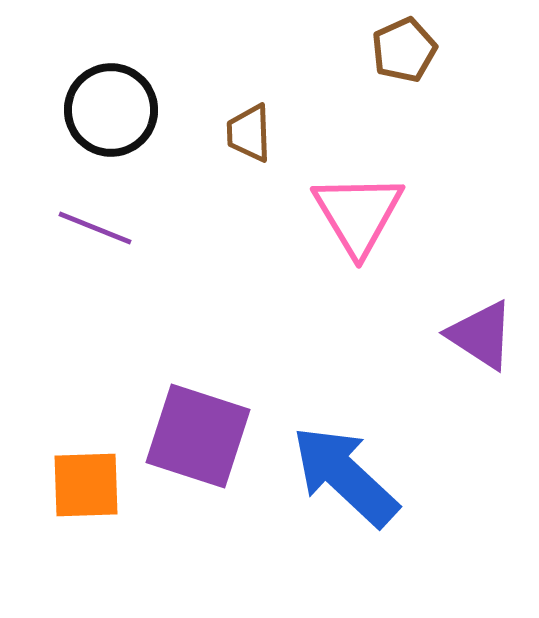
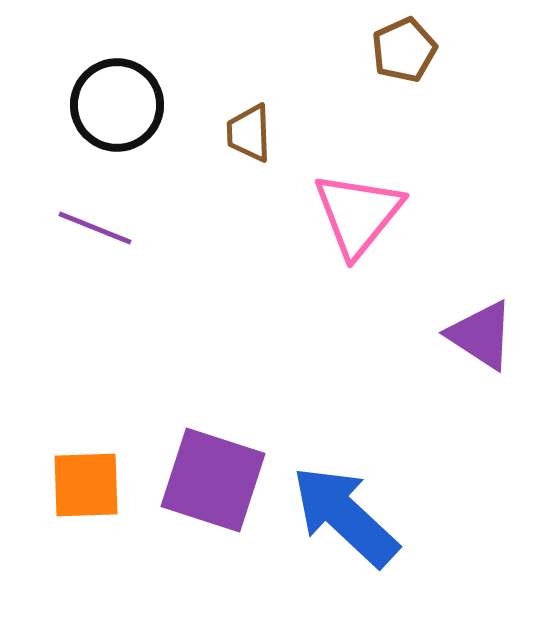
black circle: moved 6 px right, 5 px up
pink triangle: rotated 10 degrees clockwise
purple square: moved 15 px right, 44 px down
blue arrow: moved 40 px down
